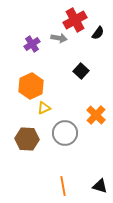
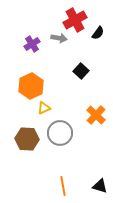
gray circle: moved 5 px left
